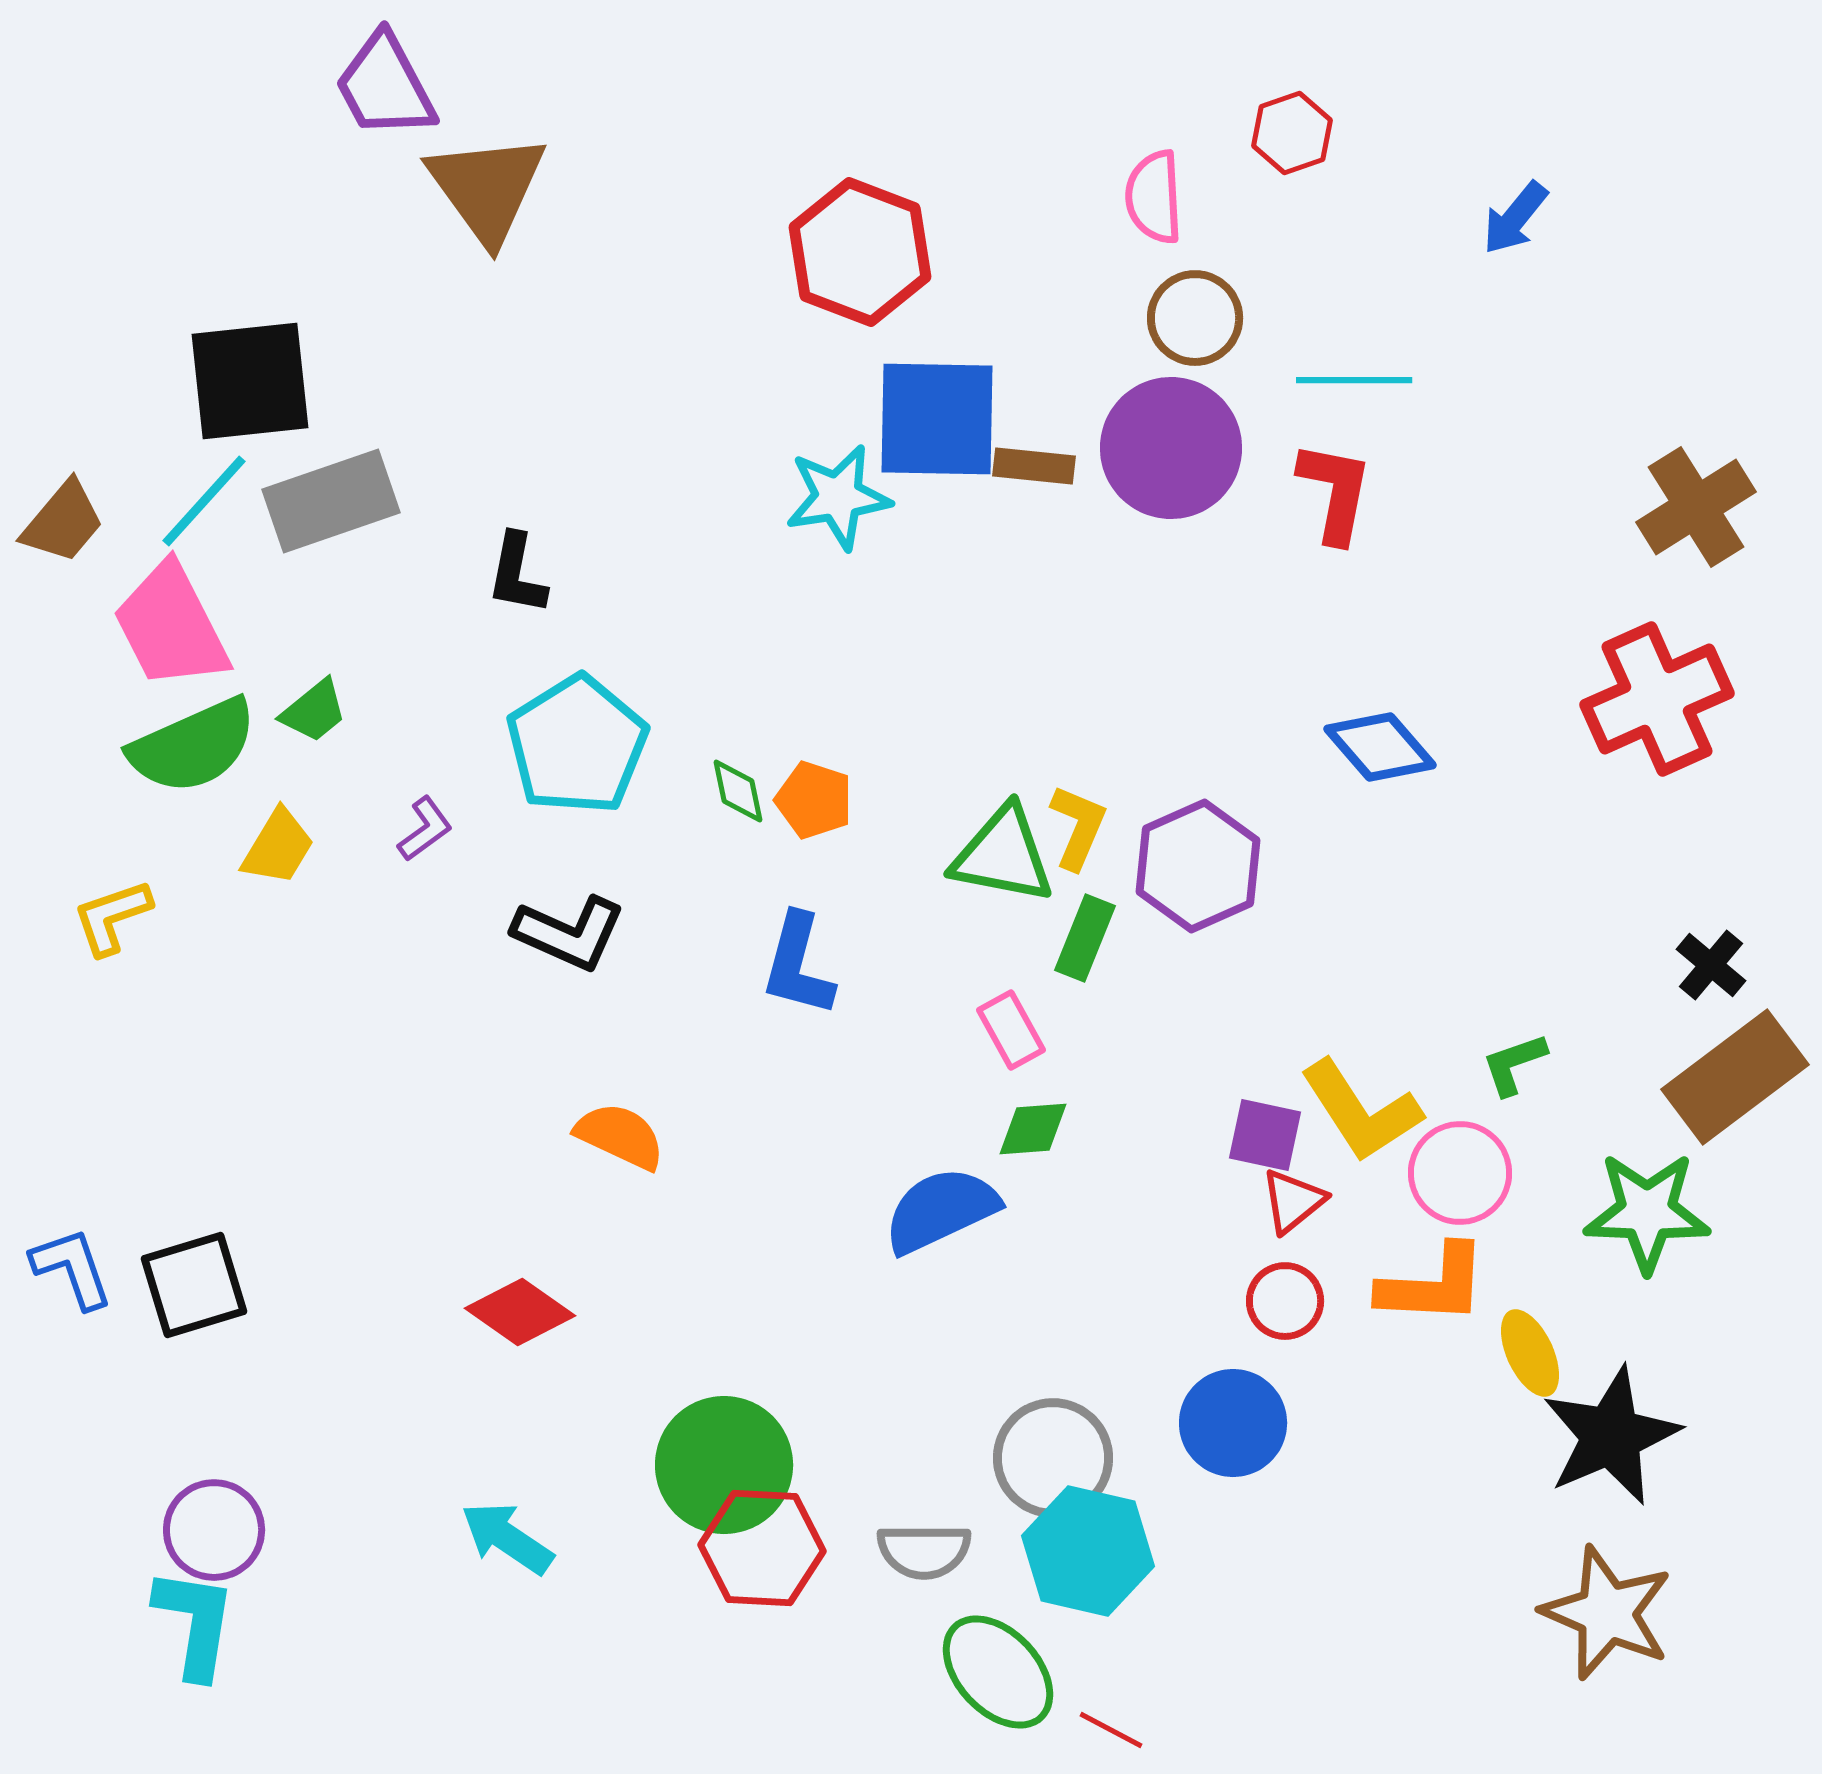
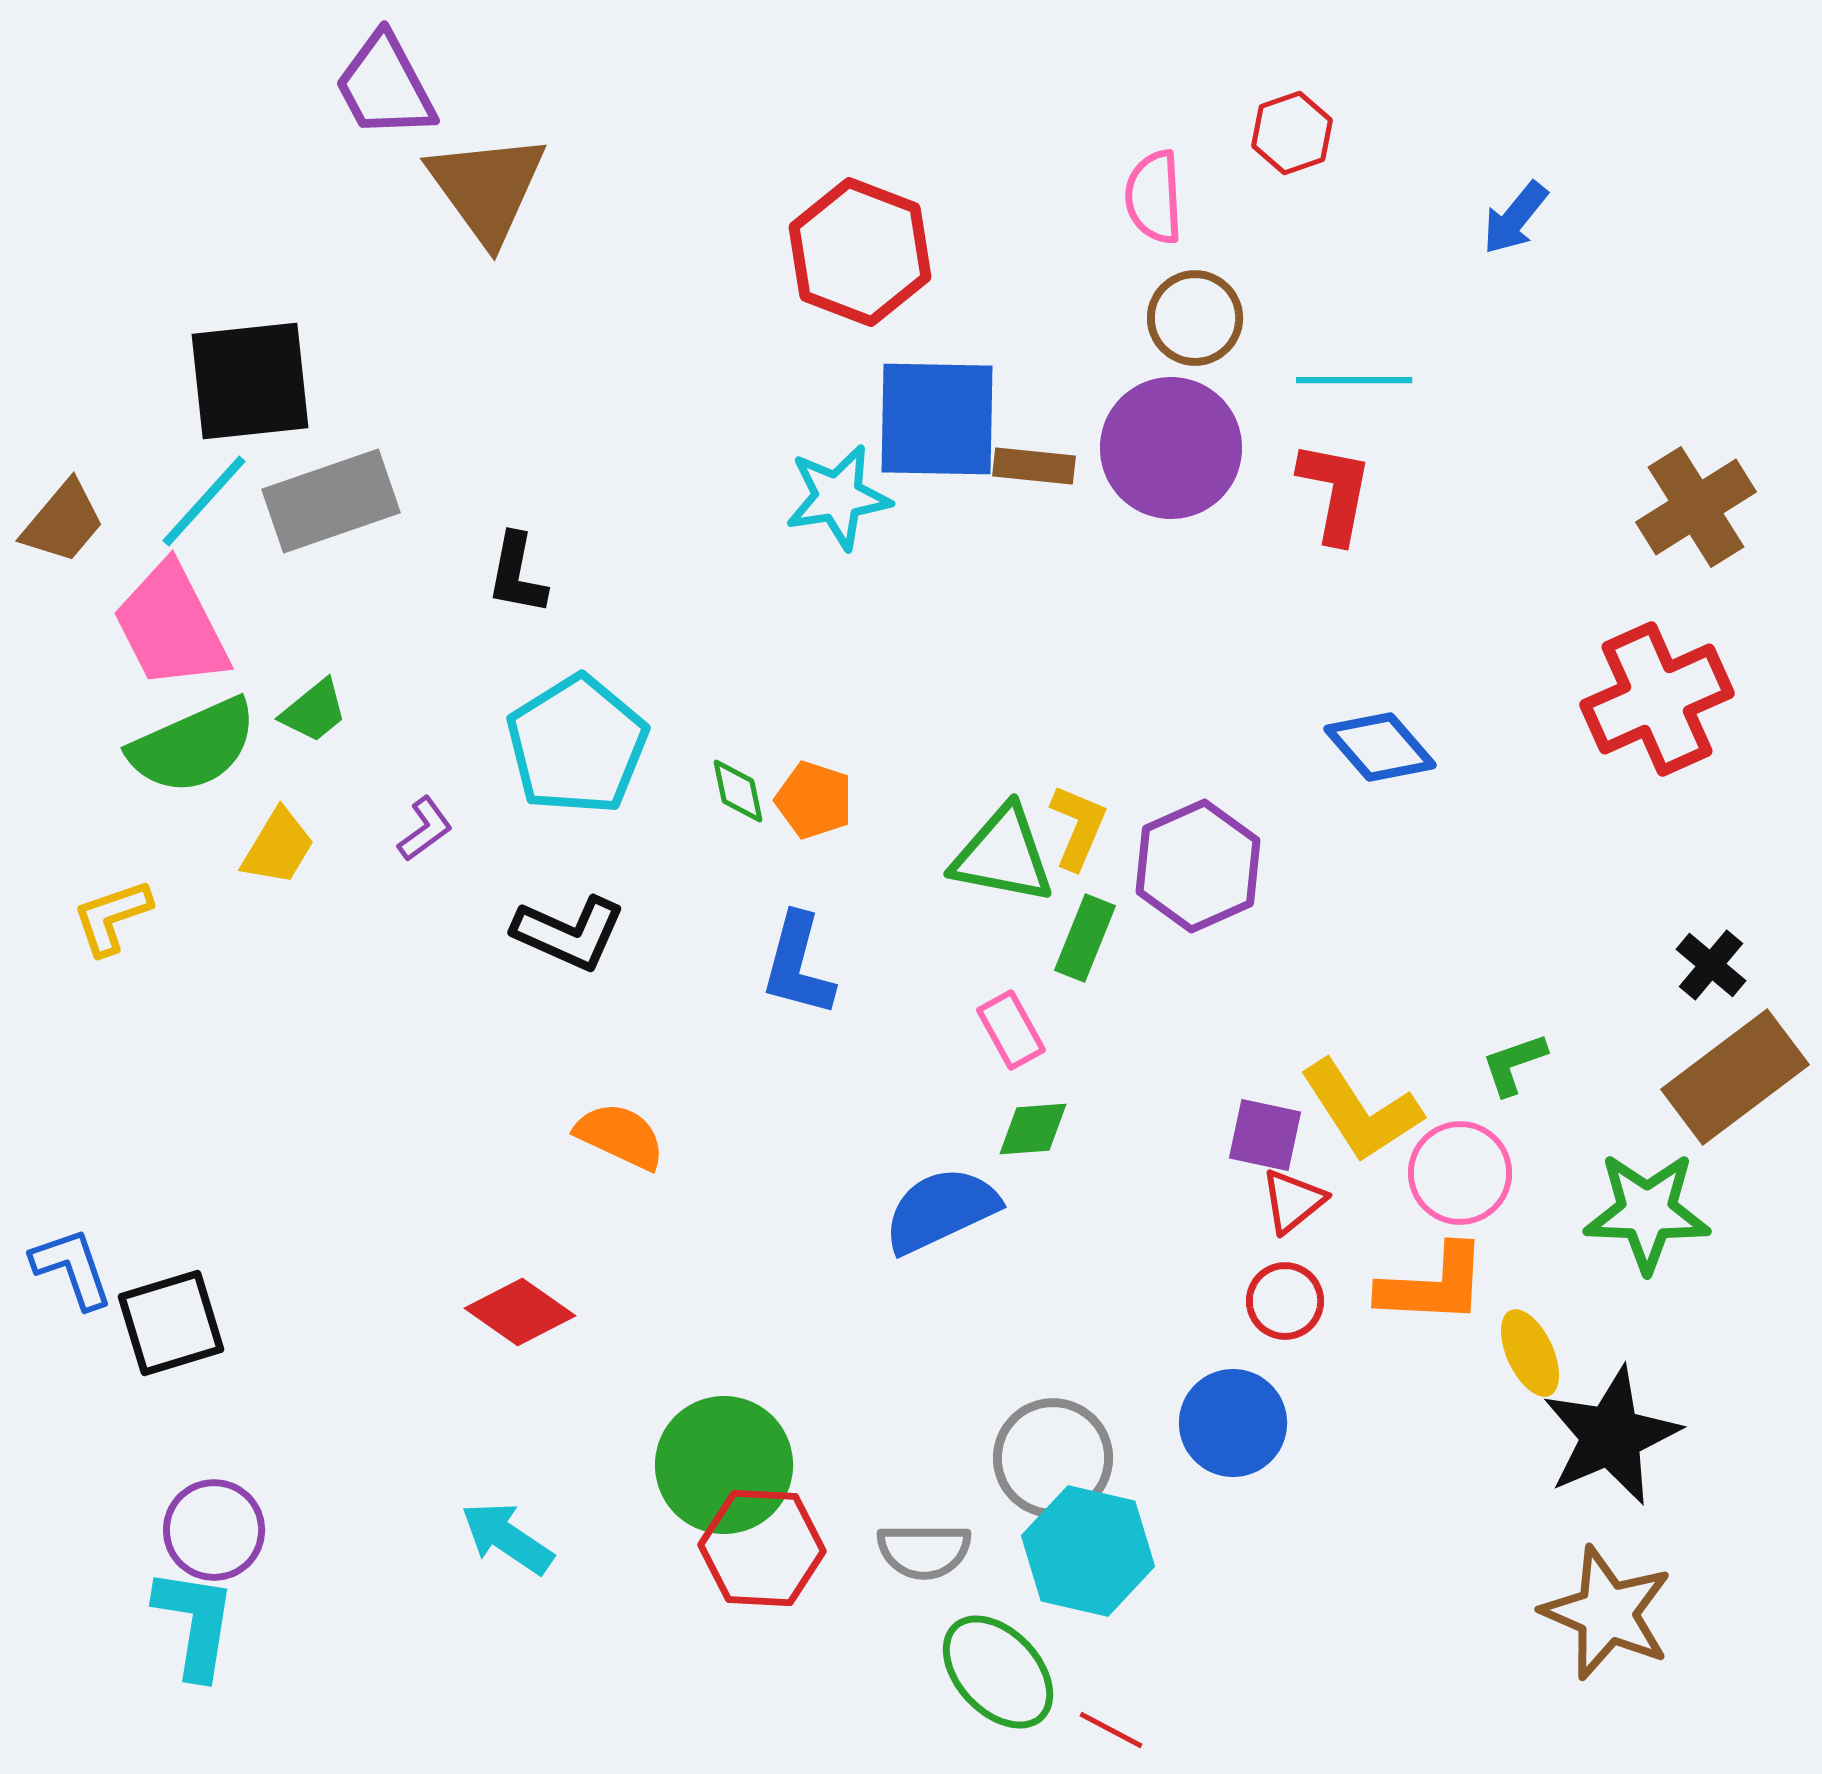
black square at (194, 1285): moved 23 px left, 38 px down
